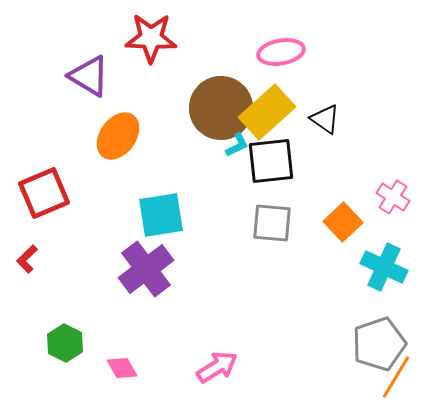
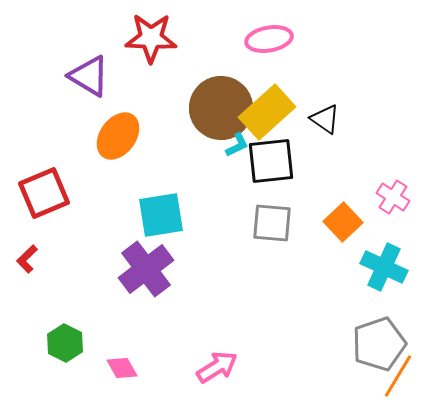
pink ellipse: moved 12 px left, 13 px up
orange line: moved 2 px right, 1 px up
